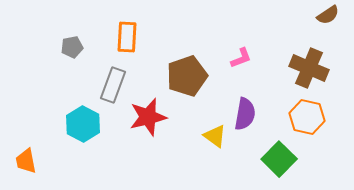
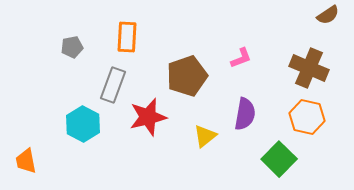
yellow triangle: moved 10 px left; rotated 45 degrees clockwise
